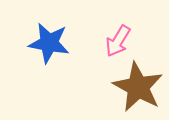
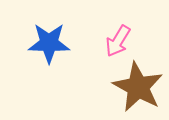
blue star: rotated 9 degrees counterclockwise
